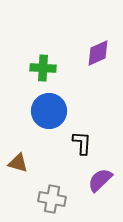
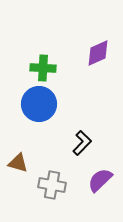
blue circle: moved 10 px left, 7 px up
black L-shape: rotated 40 degrees clockwise
gray cross: moved 14 px up
